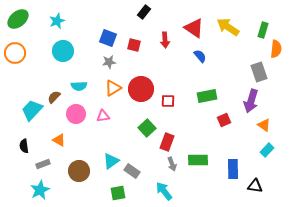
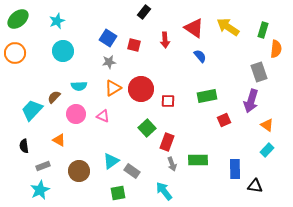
blue square at (108, 38): rotated 12 degrees clockwise
pink triangle at (103, 116): rotated 32 degrees clockwise
orange triangle at (264, 125): moved 3 px right
gray rectangle at (43, 164): moved 2 px down
blue rectangle at (233, 169): moved 2 px right
